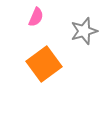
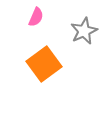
gray star: rotated 8 degrees counterclockwise
